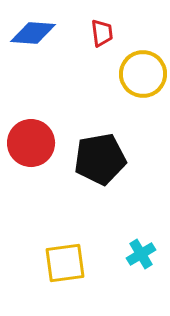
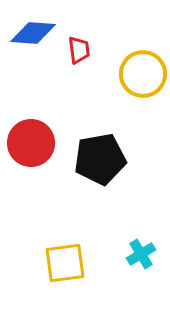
red trapezoid: moved 23 px left, 17 px down
